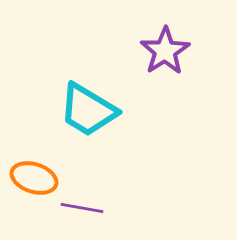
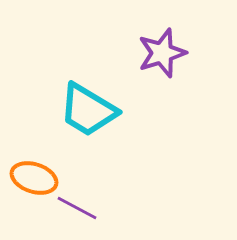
purple star: moved 3 px left, 2 px down; rotated 15 degrees clockwise
purple line: moved 5 px left; rotated 18 degrees clockwise
